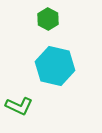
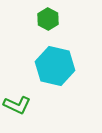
green L-shape: moved 2 px left, 1 px up
